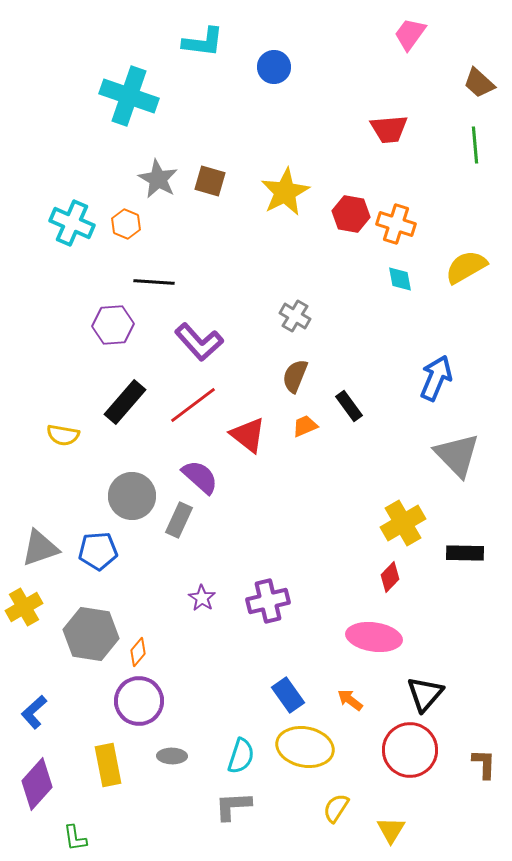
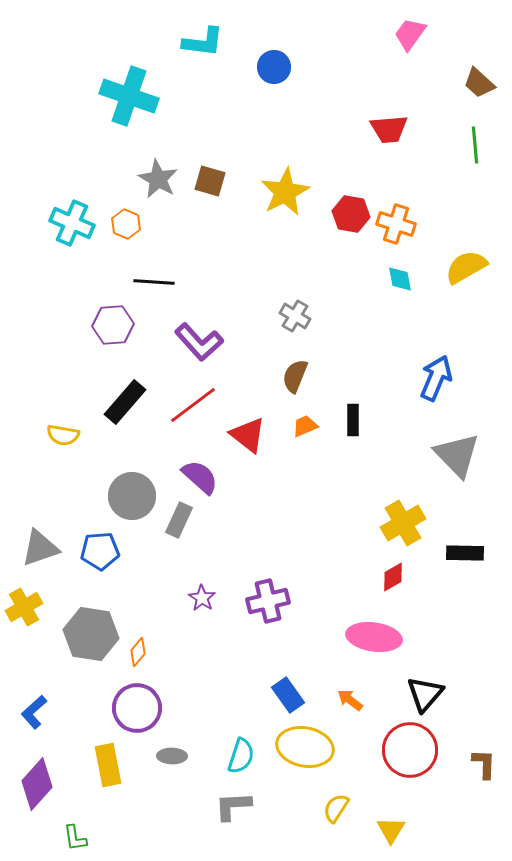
black rectangle at (349, 406): moved 4 px right, 14 px down; rotated 36 degrees clockwise
blue pentagon at (98, 551): moved 2 px right
red diamond at (390, 577): moved 3 px right; rotated 16 degrees clockwise
purple circle at (139, 701): moved 2 px left, 7 px down
